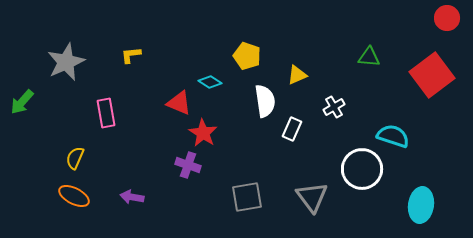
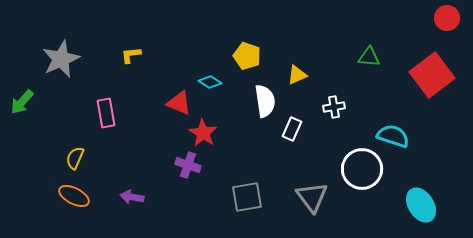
gray star: moved 5 px left, 3 px up
white cross: rotated 20 degrees clockwise
cyan ellipse: rotated 40 degrees counterclockwise
